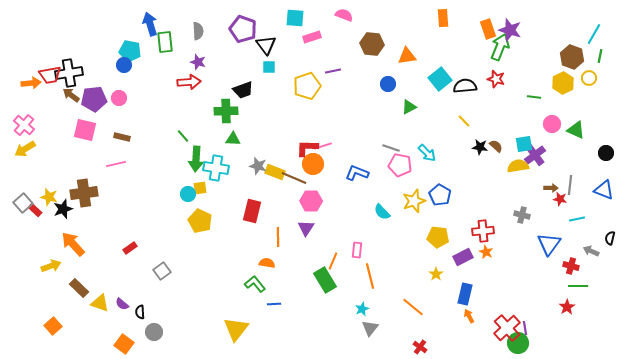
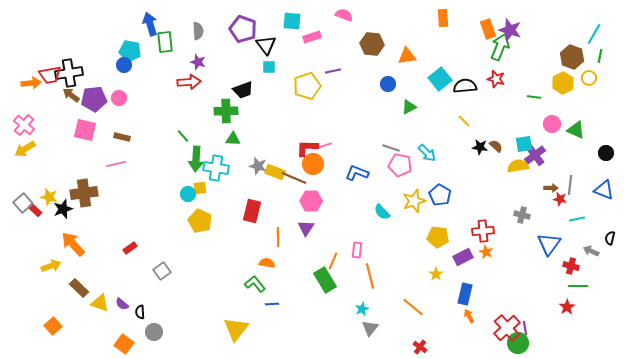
cyan square at (295, 18): moved 3 px left, 3 px down
blue line at (274, 304): moved 2 px left
